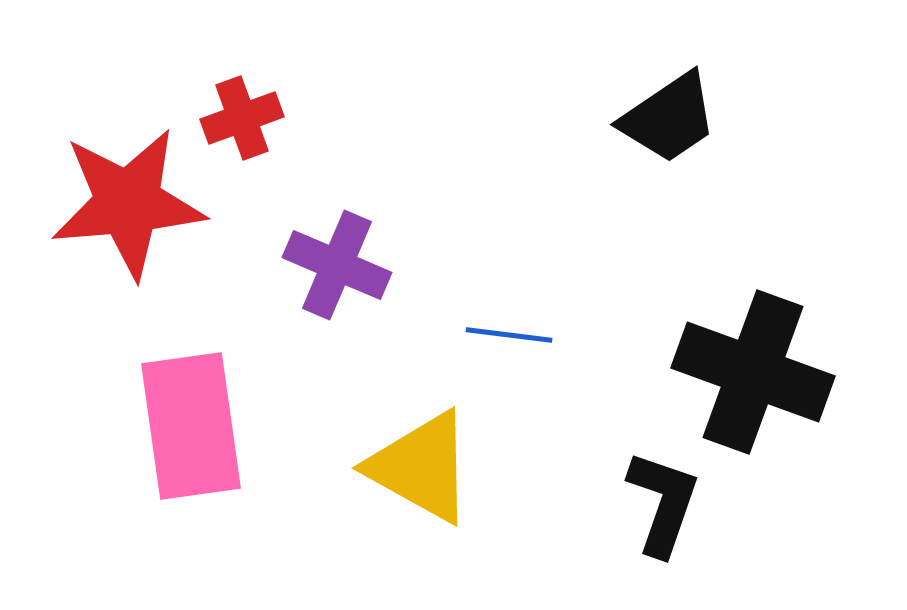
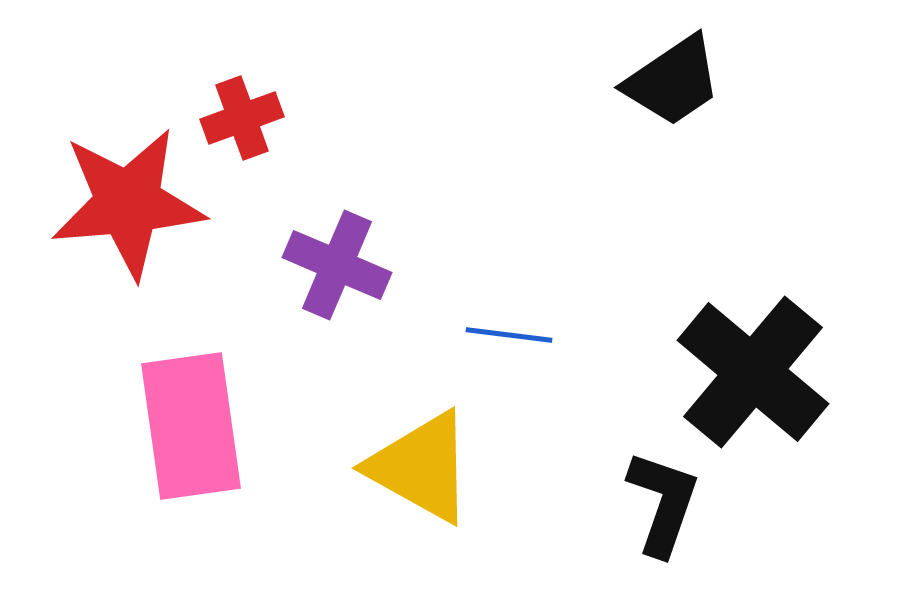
black trapezoid: moved 4 px right, 37 px up
black cross: rotated 20 degrees clockwise
